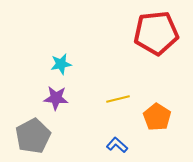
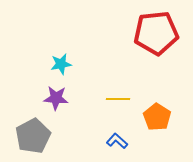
yellow line: rotated 15 degrees clockwise
blue L-shape: moved 4 px up
